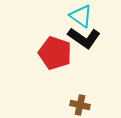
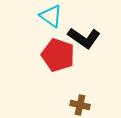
cyan triangle: moved 30 px left
red pentagon: moved 3 px right, 2 px down
